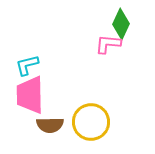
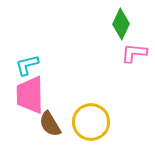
pink L-shape: moved 26 px right, 9 px down
brown semicircle: moved 1 px up; rotated 60 degrees clockwise
